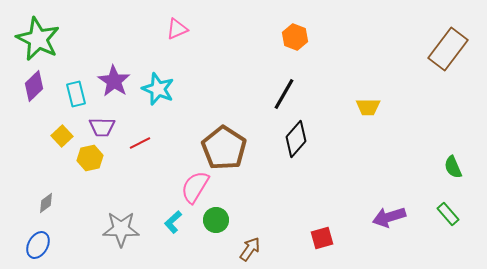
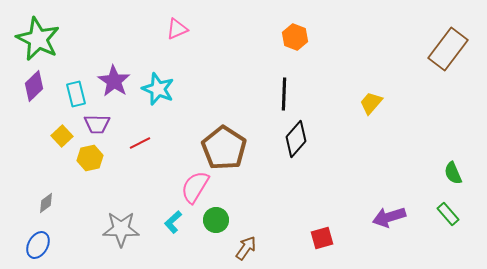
black line: rotated 28 degrees counterclockwise
yellow trapezoid: moved 3 px right, 4 px up; rotated 130 degrees clockwise
purple trapezoid: moved 5 px left, 3 px up
green semicircle: moved 6 px down
brown arrow: moved 4 px left, 1 px up
